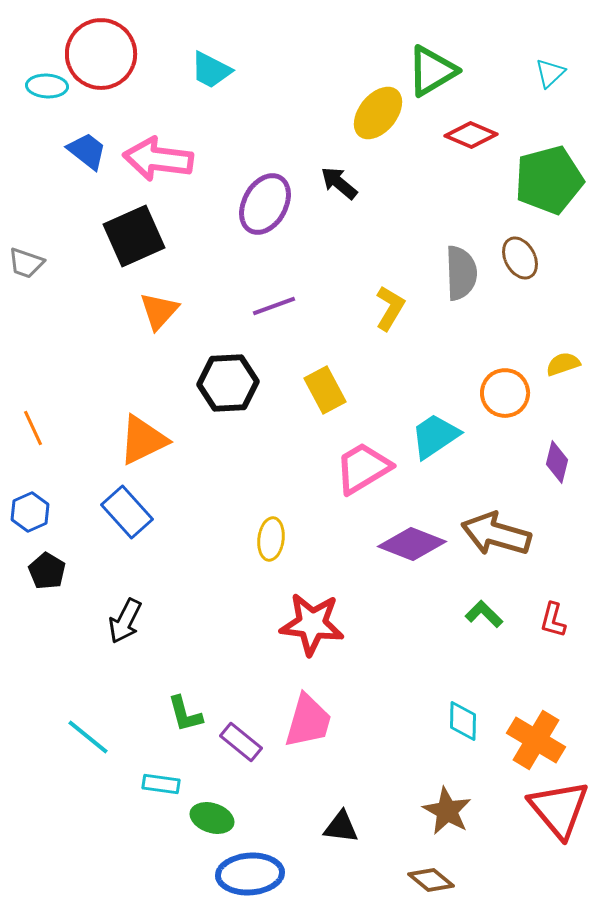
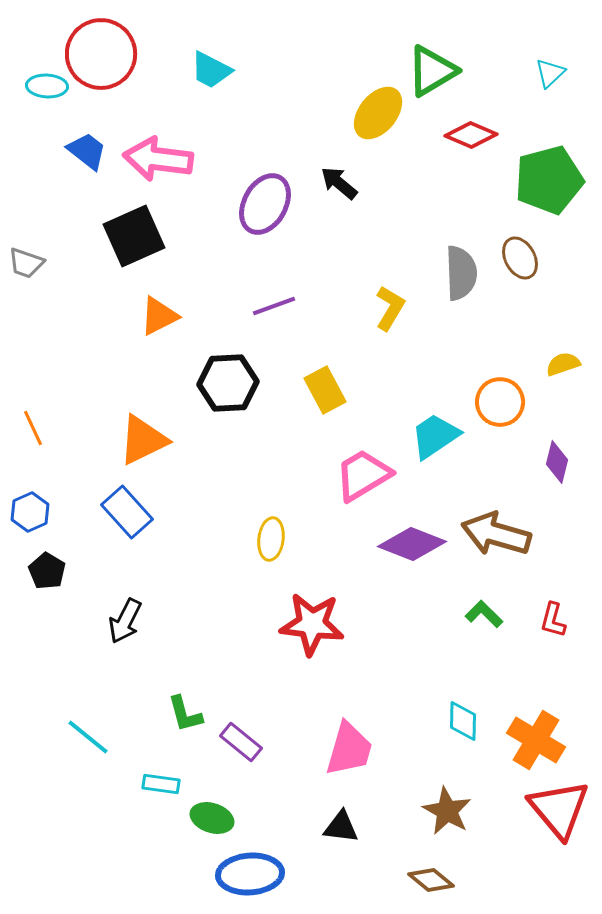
orange triangle at (159, 311): moved 5 px down; rotated 21 degrees clockwise
orange circle at (505, 393): moved 5 px left, 9 px down
pink trapezoid at (363, 468): moved 7 px down
pink trapezoid at (308, 721): moved 41 px right, 28 px down
